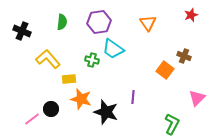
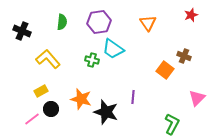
yellow rectangle: moved 28 px left, 12 px down; rotated 24 degrees counterclockwise
